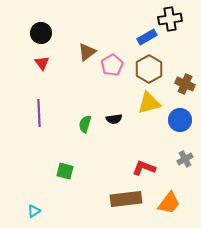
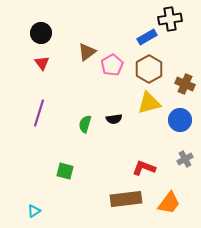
purple line: rotated 20 degrees clockwise
